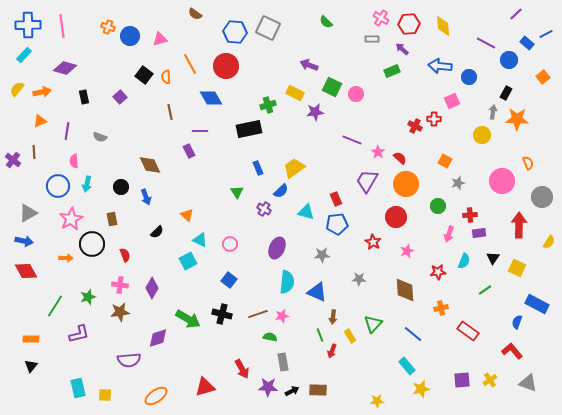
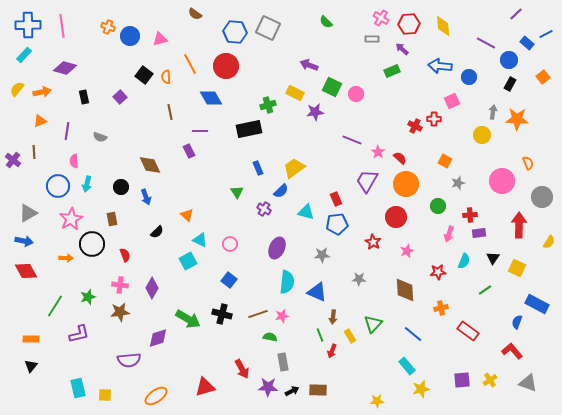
black rectangle at (506, 93): moved 4 px right, 9 px up
